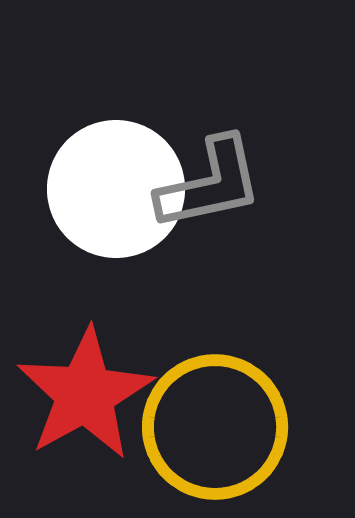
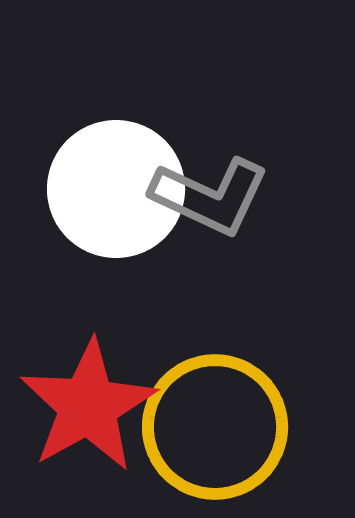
gray L-shape: moved 12 px down; rotated 37 degrees clockwise
red star: moved 3 px right, 12 px down
